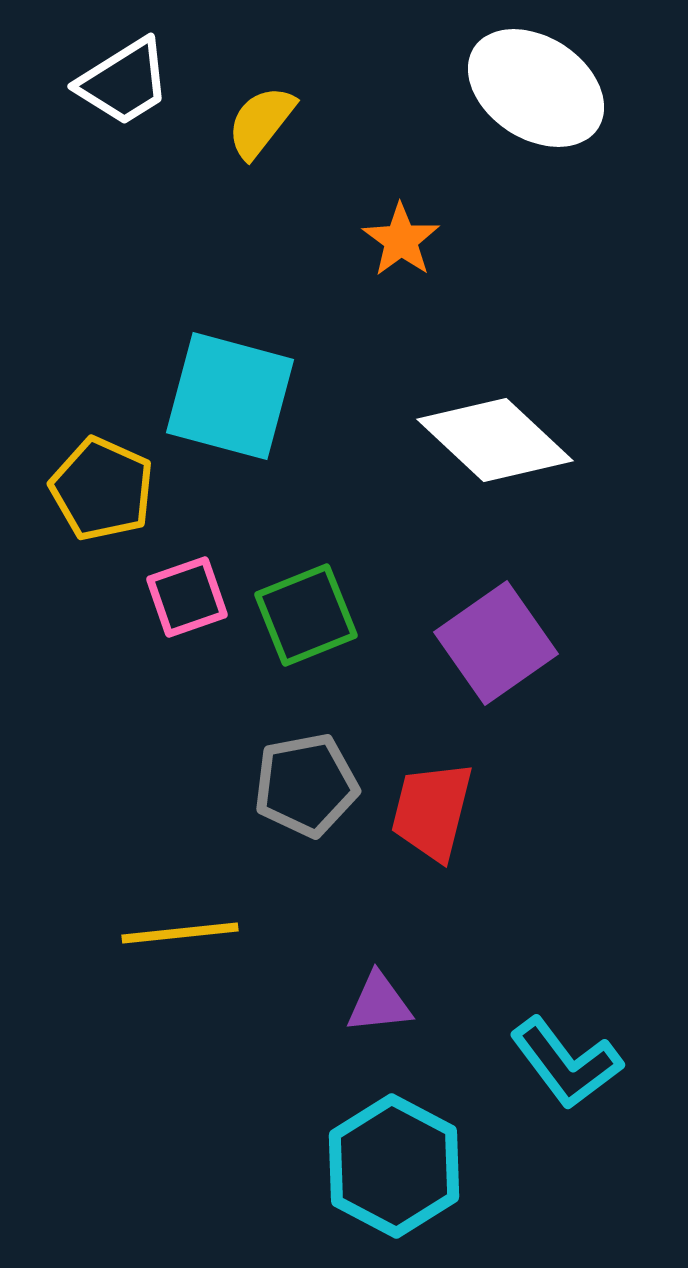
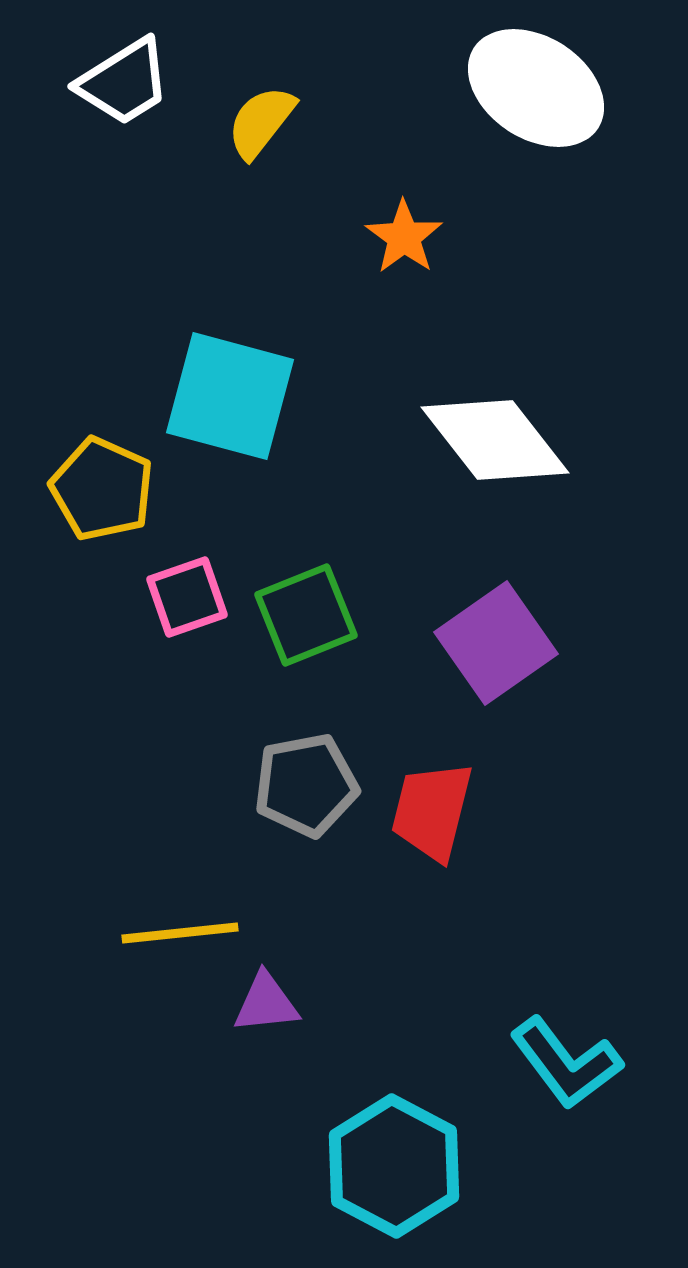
orange star: moved 3 px right, 3 px up
white diamond: rotated 9 degrees clockwise
purple triangle: moved 113 px left
